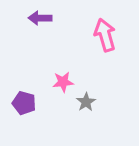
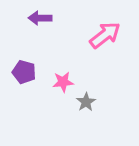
pink arrow: rotated 68 degrees clockwise
purple pentagon: moved 31 px up
